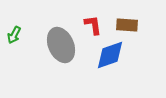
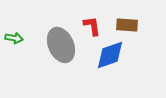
red L-shape: moved 1 px left, 1 px down
green arrow: moved 3 px down; rotated 108 degrees counterclockwise
